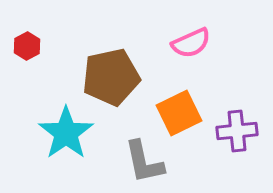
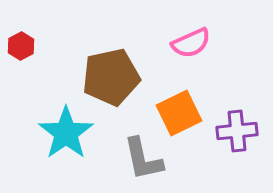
red hexagon: moved 6 px left
gray L-shape: moved 1 px left, 3 px up
